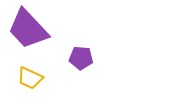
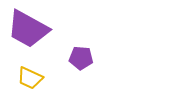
purple trapezoid: rotated 18 degrees counterclockwise
